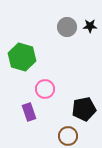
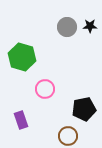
purple rectangle: moved 8 px left, 8 px down
